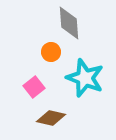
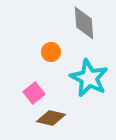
gray diamond: moved 15 px right
cyan star: moved 4 px right; rotated 6 degrees clockwise
pink square: moved 6 px down
